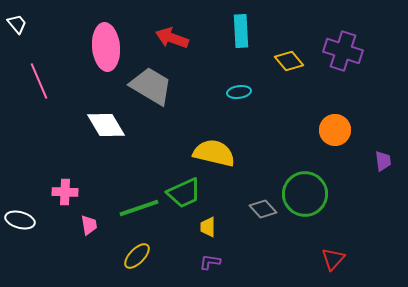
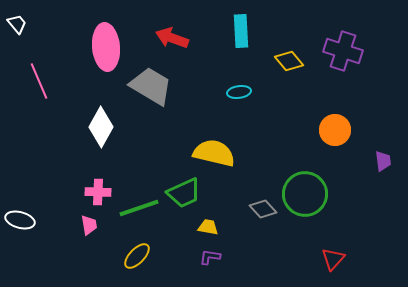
white diamond: moved 5 px left, 2 px down; rotated 60 degrees clockwise
pink cross: moved 33 px right
yellow trapezoid: rotated 100 degrees clockwise
purple L-shape: moved 5 px up
